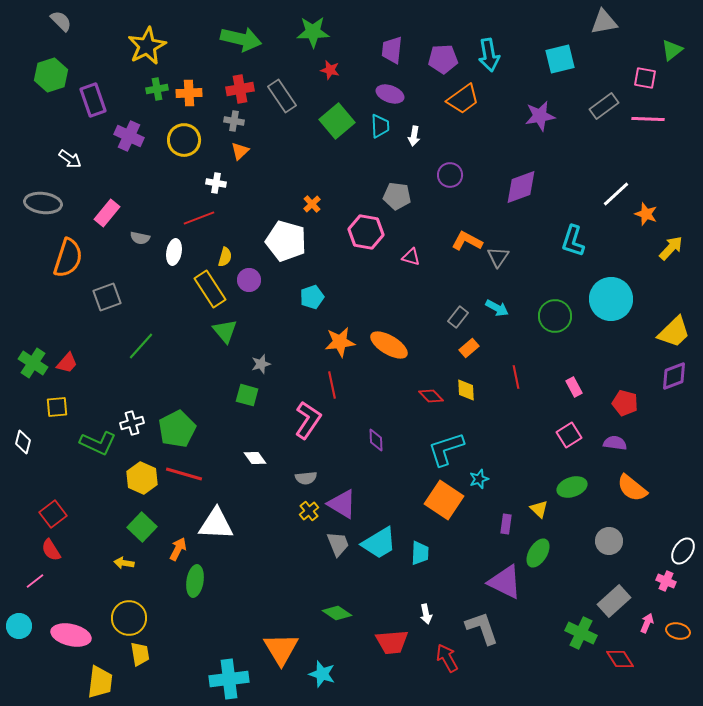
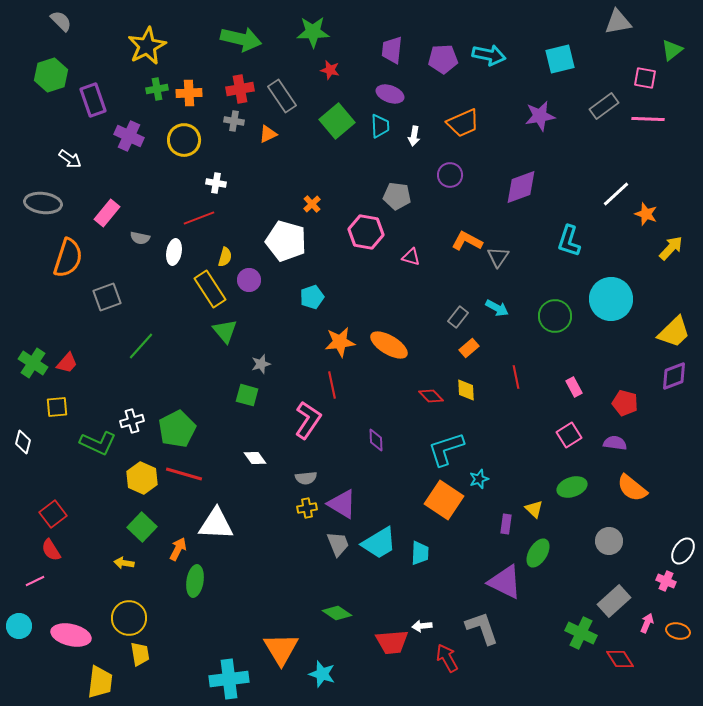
gray triangle at (604, 22): moved 14 px right
cyan arrow at (489, 55): rotated 68 degrees counterclockwise
orange trapezoid at (463, 99): moved 24 px down; rotated 12 degrees clockwise
orange triangle at (240, 151): moved 28 px right, 17 px up; rotated 18 degrees clockwise
cyan L-shape at (573, 241): moved 4 px left
white cross at (132, 423): moved 2 px up
yellow triangle at (539, 509): moved 5 px left
yellow cross at (309, 511): moved 2 px left, 3 px up; rotated 30 degrees clockwise
pink line at (35, 581): rotated 12 degrees clockwise
white arrow at (426, 614): moved 4 px left, 12 px down; rotated 96 degrees clockwise
